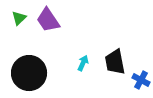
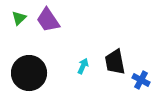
cyan arrow: moved 3 px down
